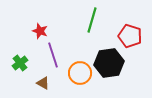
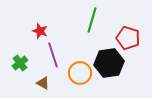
red pentagon: moved 2 px left, 2 px down
